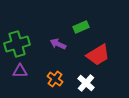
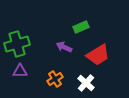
purple arrow: moved 6 px right, 3 px down
orange cross: rotated 21 degrees clockwise
